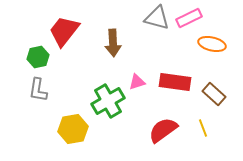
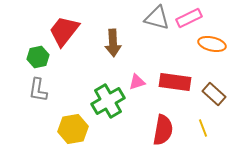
red semicircle: rotated 136 degrees clockwise
